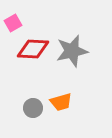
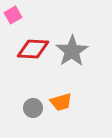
pink square: moved 8 px up
gray star: rotated 20 degrees counterclockwise
